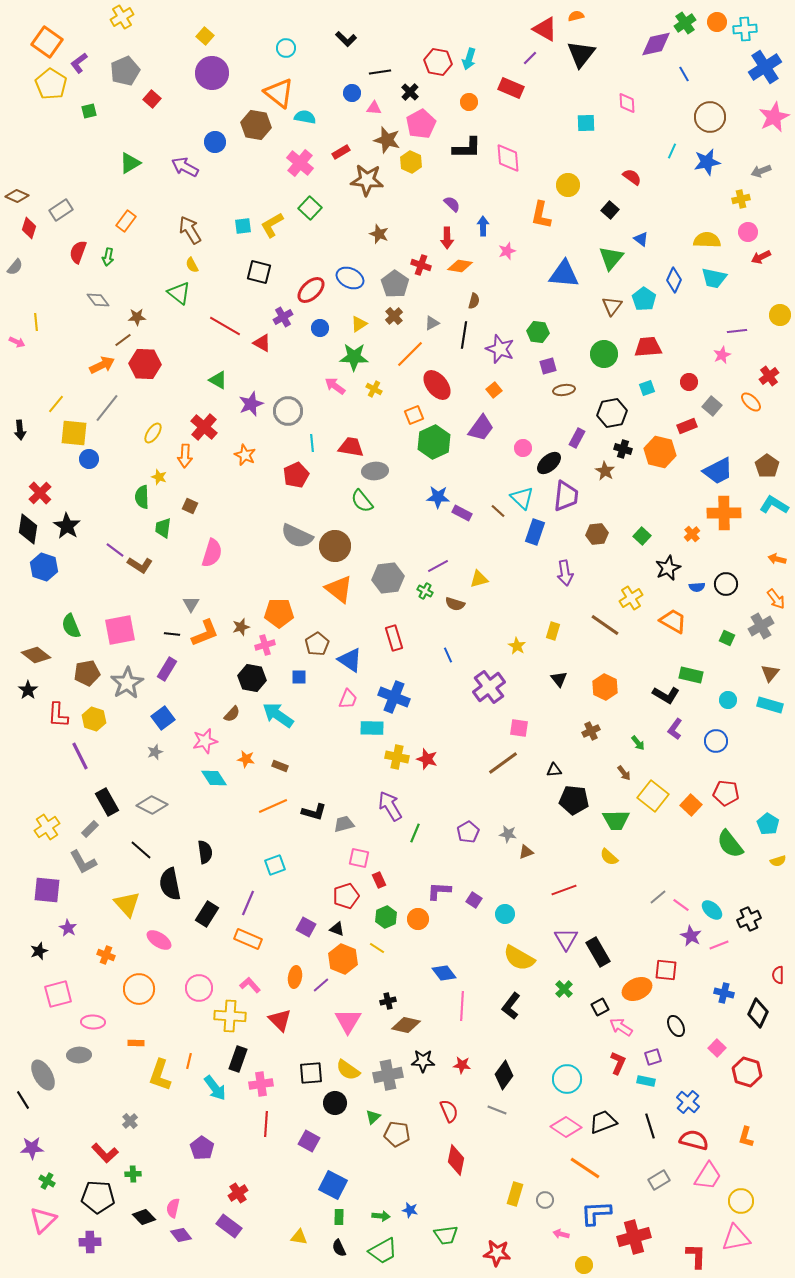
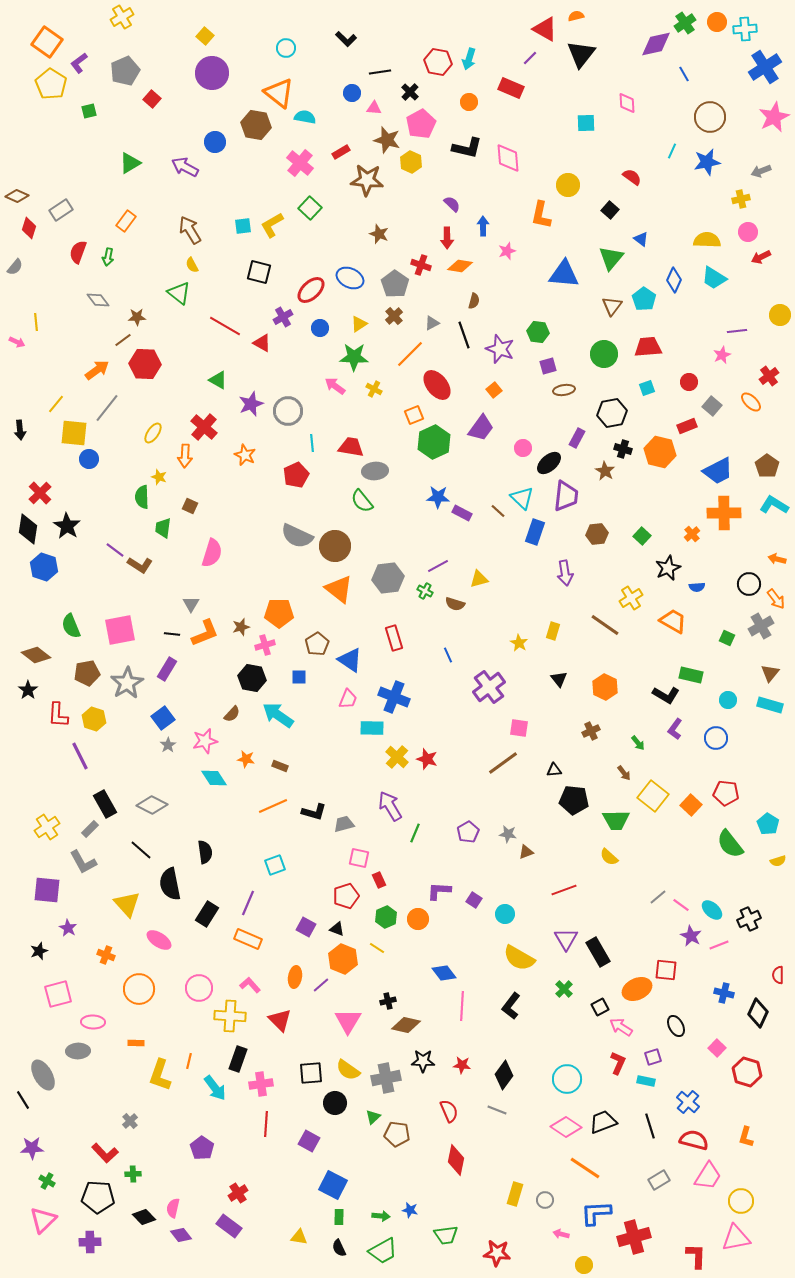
black L-shape at (467, 148): rotated 12 degrees clockwise
cyan trapezoid at (714, 278): rotated 20 degrees clockwise
black line at (464, 335): rotated 28 degrees counterclockwise
orange arrow at (102, 365): moved 5 px left, 5 px down; rotated 10 degrees counterclockwise
black circle at (726, 584): moved 23 px right
yellow star at (517, 646): moved 2 px right, 3 px up
blue circle at (716, 741): moved 3 px up
gray star at (155, 752): moved 13 px right, 7 px up; rotated 14 degrees counterclockwise
yellow cross at (397, 757): rotated 30 degrees clockwise
black rectangle at (107, 802): moved 2 px left, 2 px down
gray ellipse at (79, 1055): moved 1 px left, 4 px up
gray cross at (388, 1075): moved 2 px left, 3 px down
